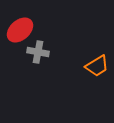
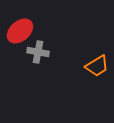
red ellipse: moved 1 px down
